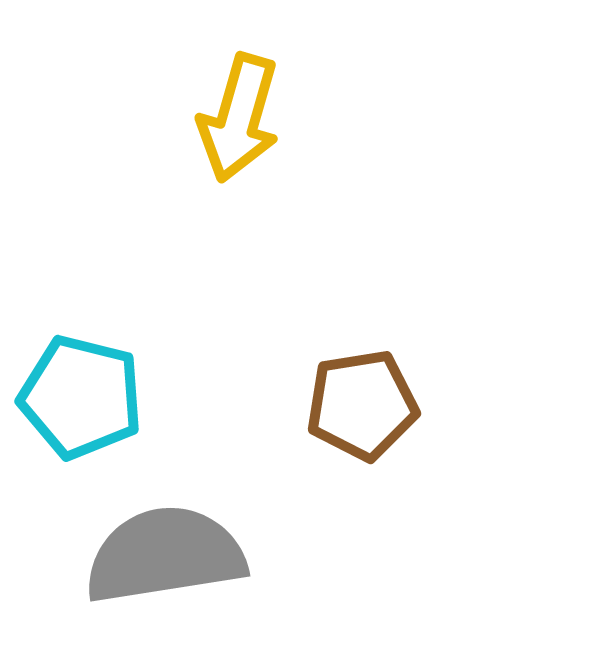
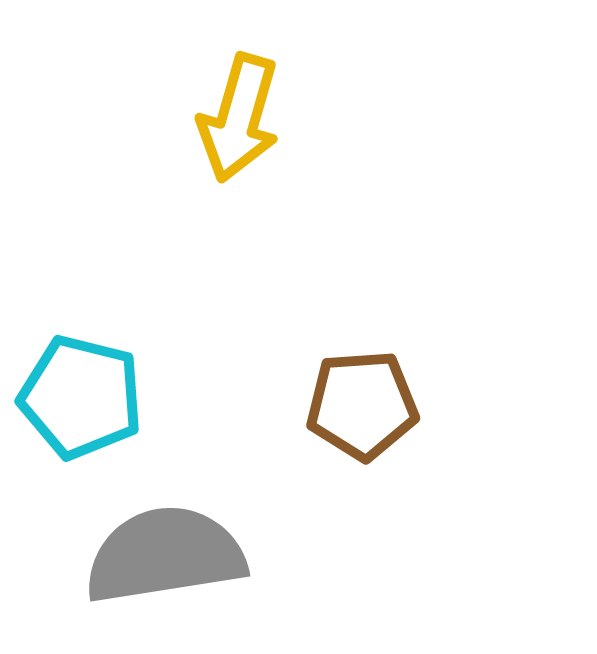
brown pentagon: rotated 5 degrees clockwise
